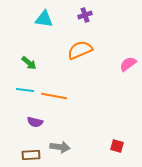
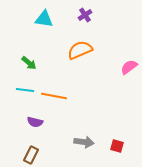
purple cross: rotated 16 degrees counterclockwise
pink semicircle: moved 1 px right, 3 px down
gray arrow: moved 24 px right, 5 px up
brown rectangle: rotated 60 degrees counterclockwise
